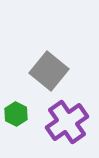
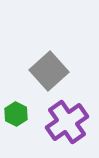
gray square: rotated 9 degrees clockwise
